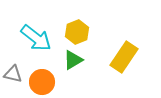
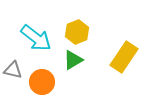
gray triangle: moved 4 px up
